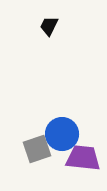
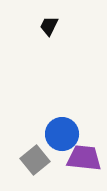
gray square: moved 2 px left, 11 px down; rotated 20 degrees counterclockwise
purple trapezoid: moved 1 px right
